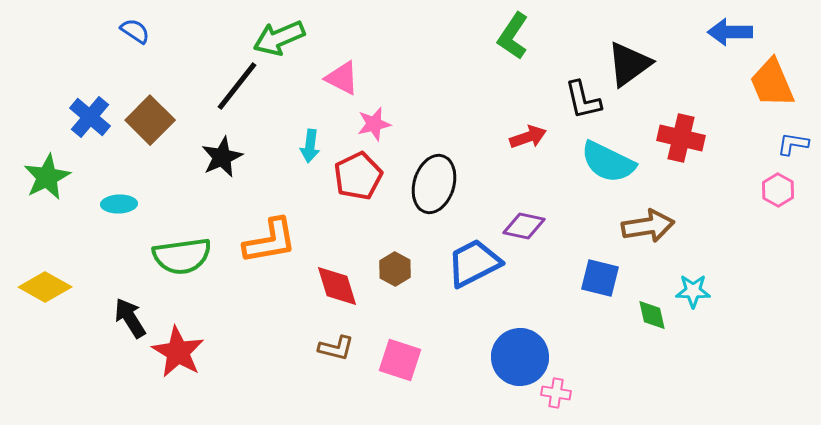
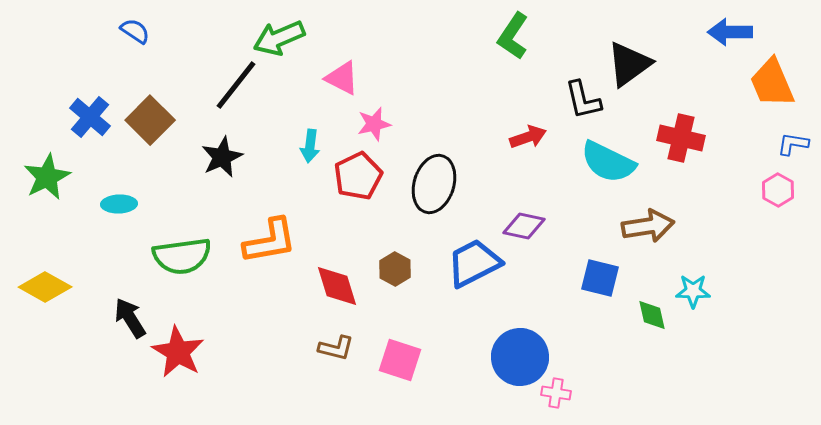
black line: moved 1 px left, 1 px up
